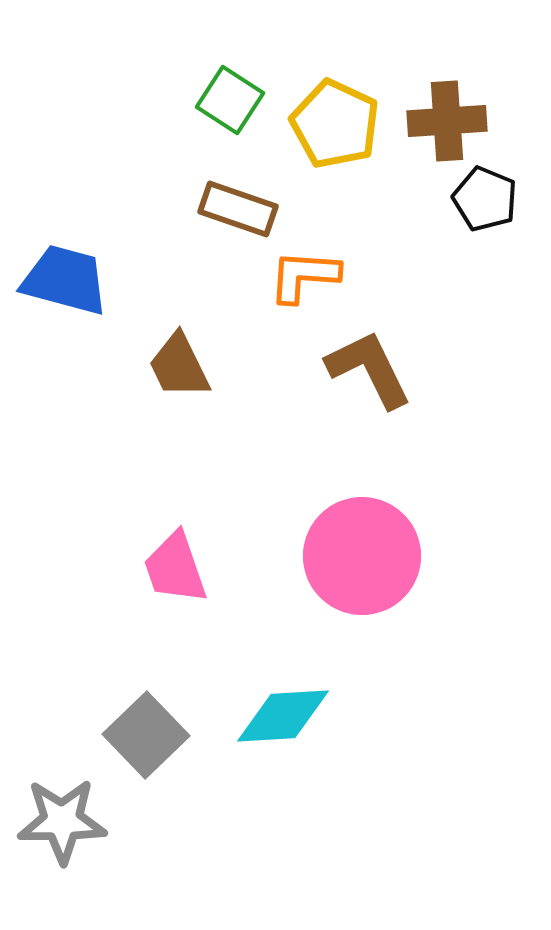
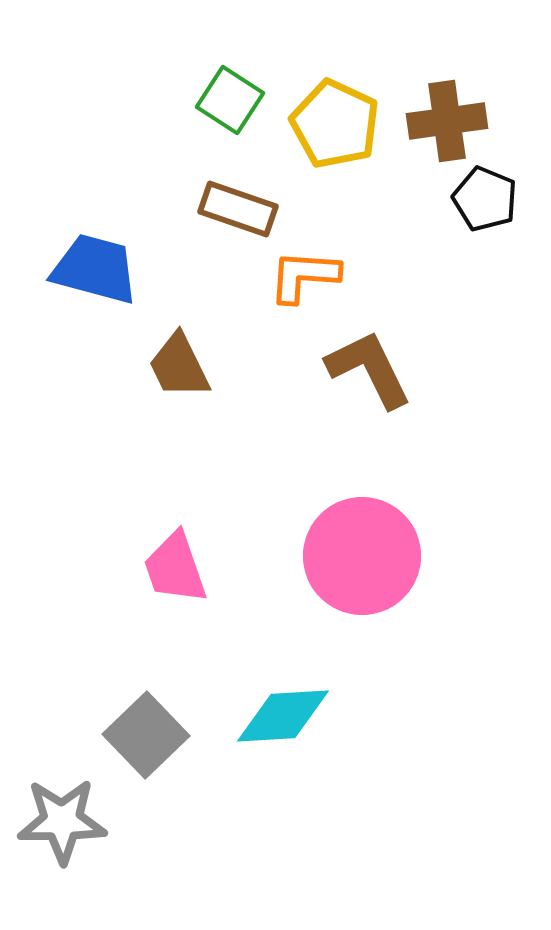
brown cross: rotated 4 degrees counterclockwise
blue trapezoid: moved 30 px right, 11 px up
